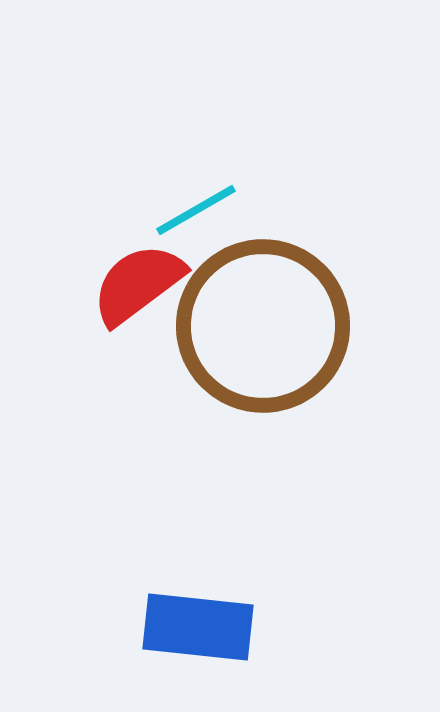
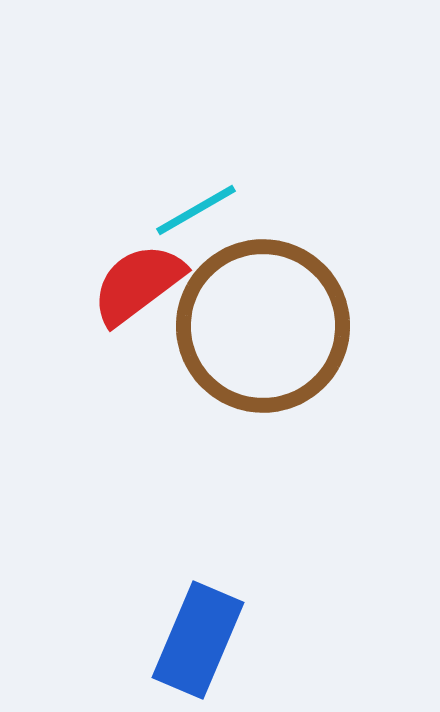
blue rectangle: moved 13 px down; rotated 73 degrees counterclockwise
